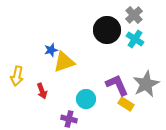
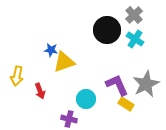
blue star: rotated 24 degrees clockwise
red arrow: moved 2 px left
